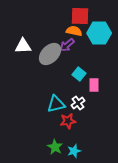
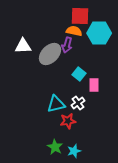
purple arrow: rotated 35 degrees counterclockwise
